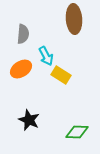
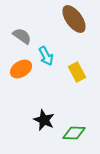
brown ellipse: rotated 32 degrees counterclockwise
gray semicircle: moved 1 px left, 2 px down; rotated 60 degrees counterclockwise
yellow rectangle: moved 16 px right, 3 px up; rotated 30 degrees clockwise
black star: moved 15 px right
green diamond: moved 3 px left, 1 px down
